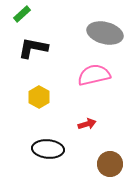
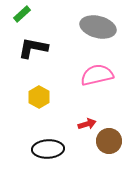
gray ellipse: moved 7 px left, 6 px up
pink semicircle: moved 3 px right
black ellipse: rotated 8 degrees counterclockwise
brown circle: moved 1 px left, 23 px up
